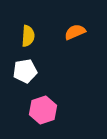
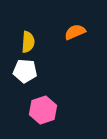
yellow semicircle: moved 6 px down
white pentagon: rotated 15 degrees clockwise
